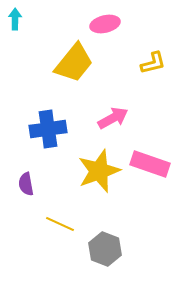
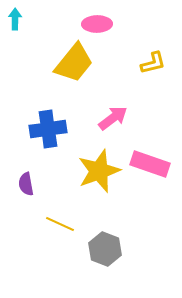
pink ellipse: moved 8 px left; rotated 12 degrees clockwise
pink arrow: rotated 8 degrees counterclockwise
